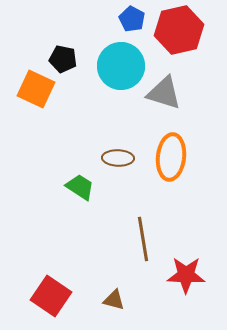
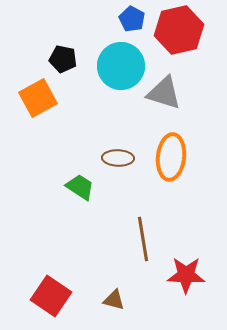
orange square: moved 2 px right, 9 px down; rotated 36 degrees clockwise
